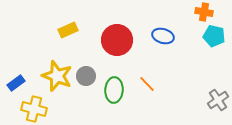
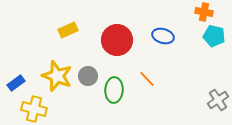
gray circle: moved 2 px right
orange line: moved 5 px up
